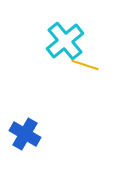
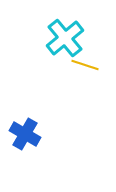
cyan cross: moved 3 px up
